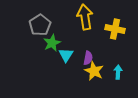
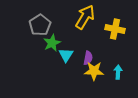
yellow arrow: rotated 40 degrees clockwise
yellow star: rotated 24 degrees counterclockwise
